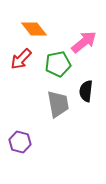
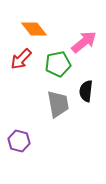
purple hexagon: moved 1 px left, 1 px up
